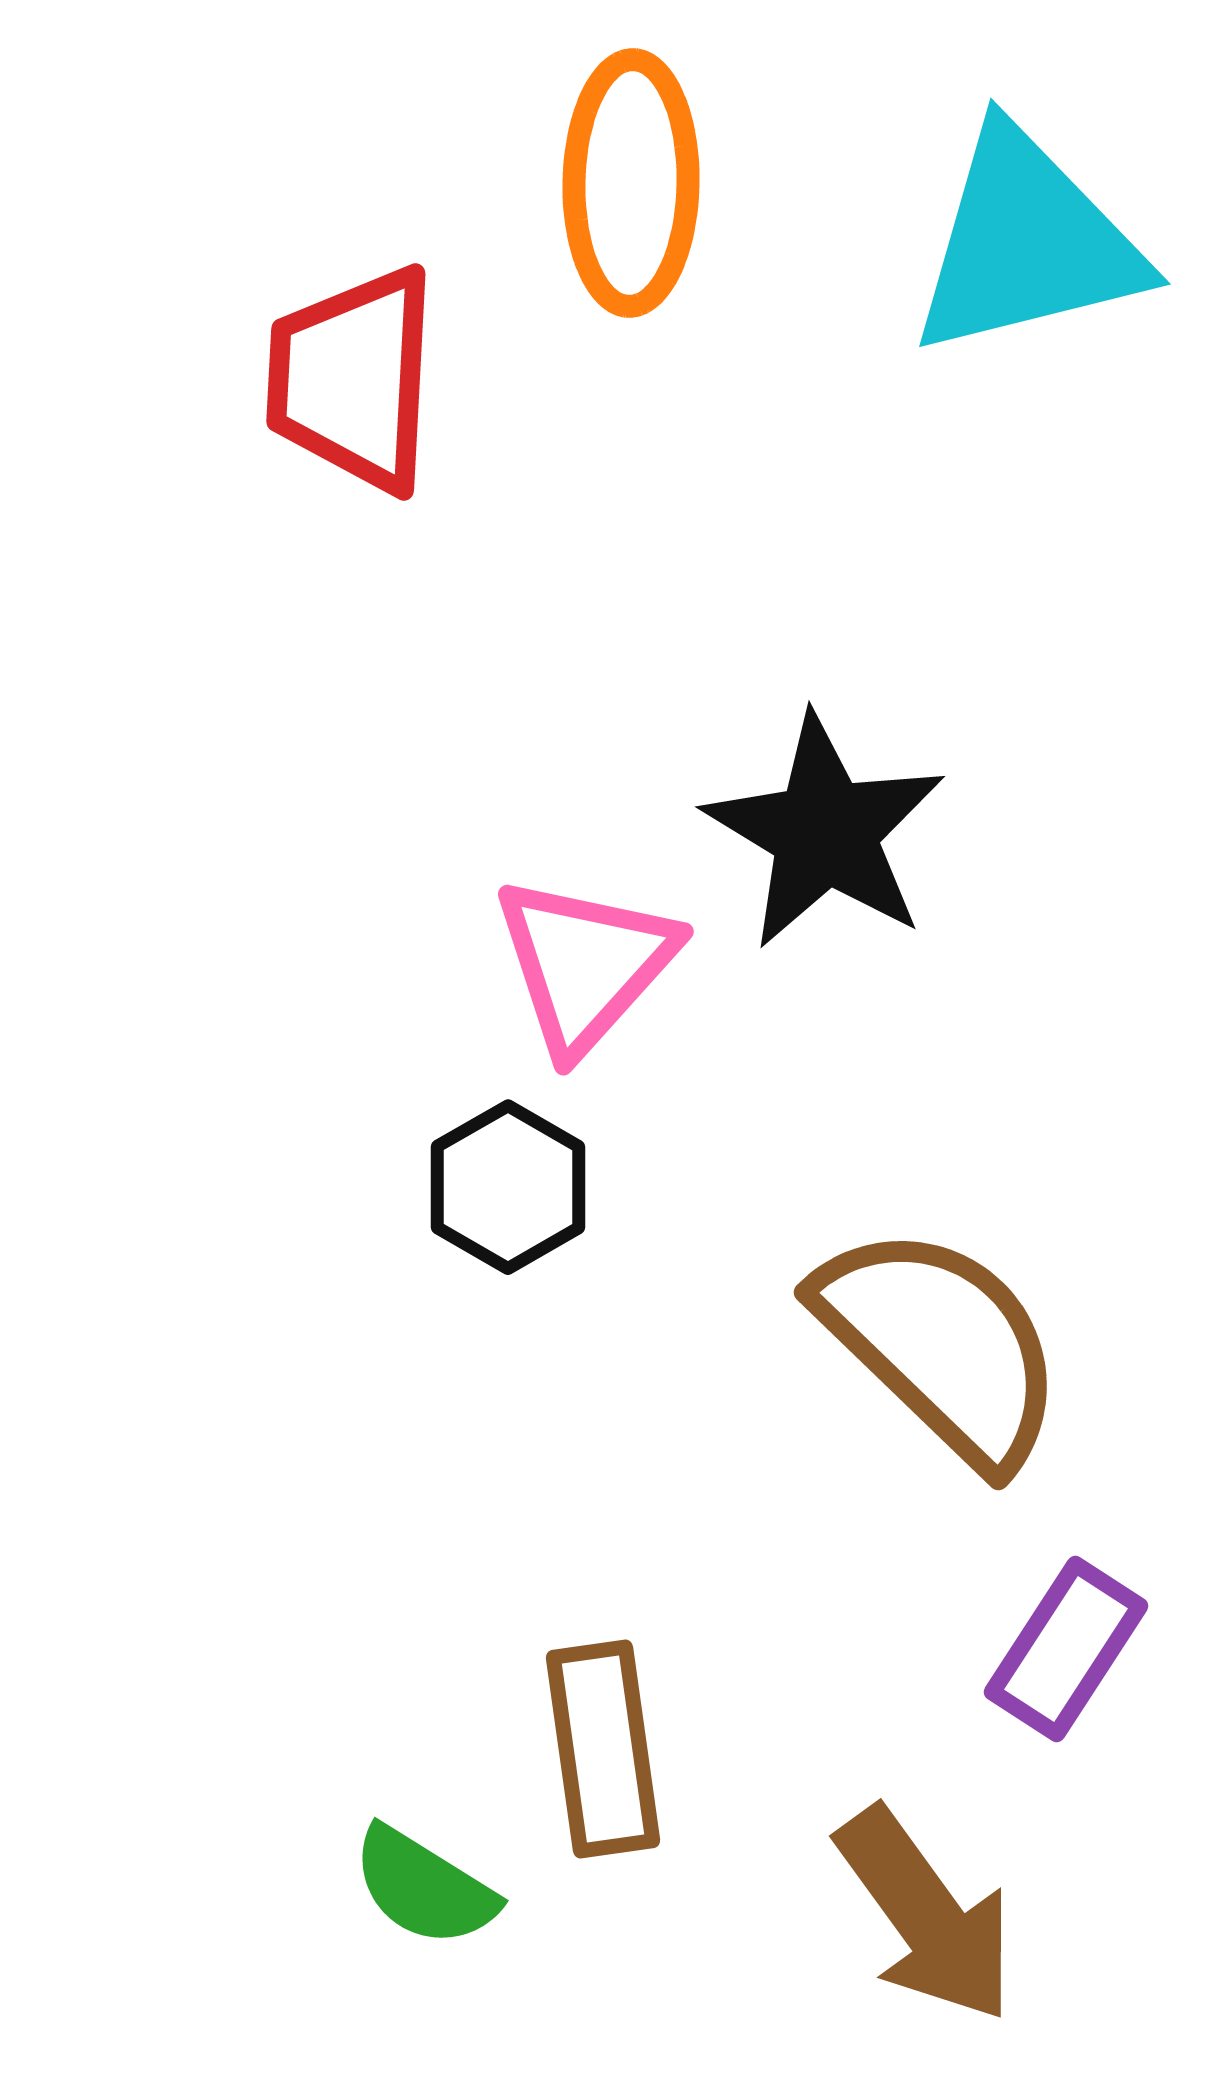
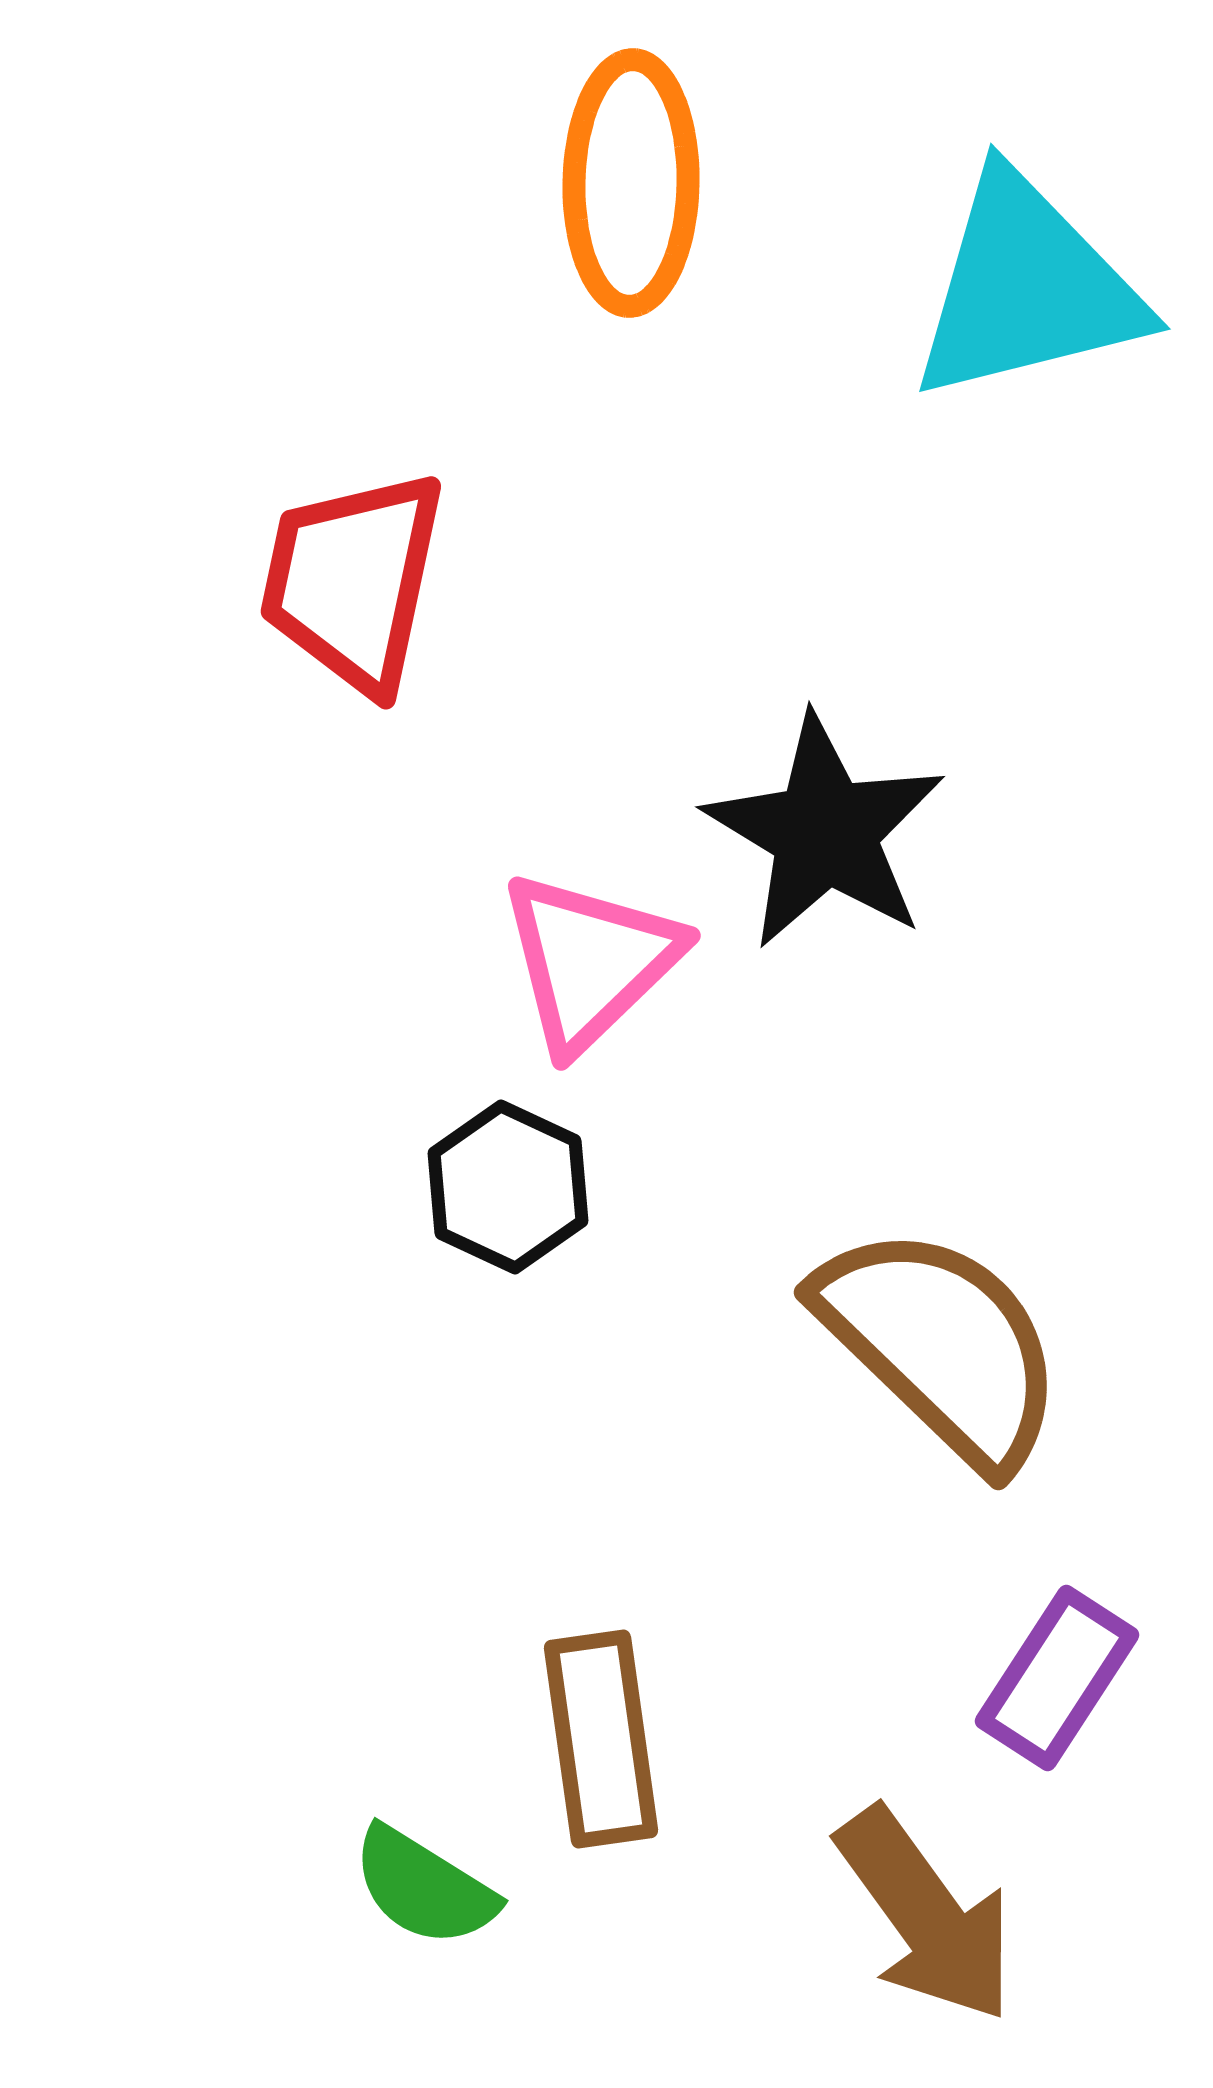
cyan triangle: moved 45 px down
red trapezoid: moved 202 px down; rotated 9 degrees clockwise
pink triangle: moved 5 px right, 3 px up; rotated 4 degrees clockwise
black hexagon: rotated 5 degrees counterclockwise
purple rectangle: moved 9 px left, 29 px down
brown rectangle: moved 2 px left, 10 px up
